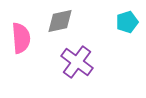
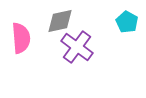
cyan pentagon: rotated 25 degrees counterclockwise
purple cross: moved 15 px up
